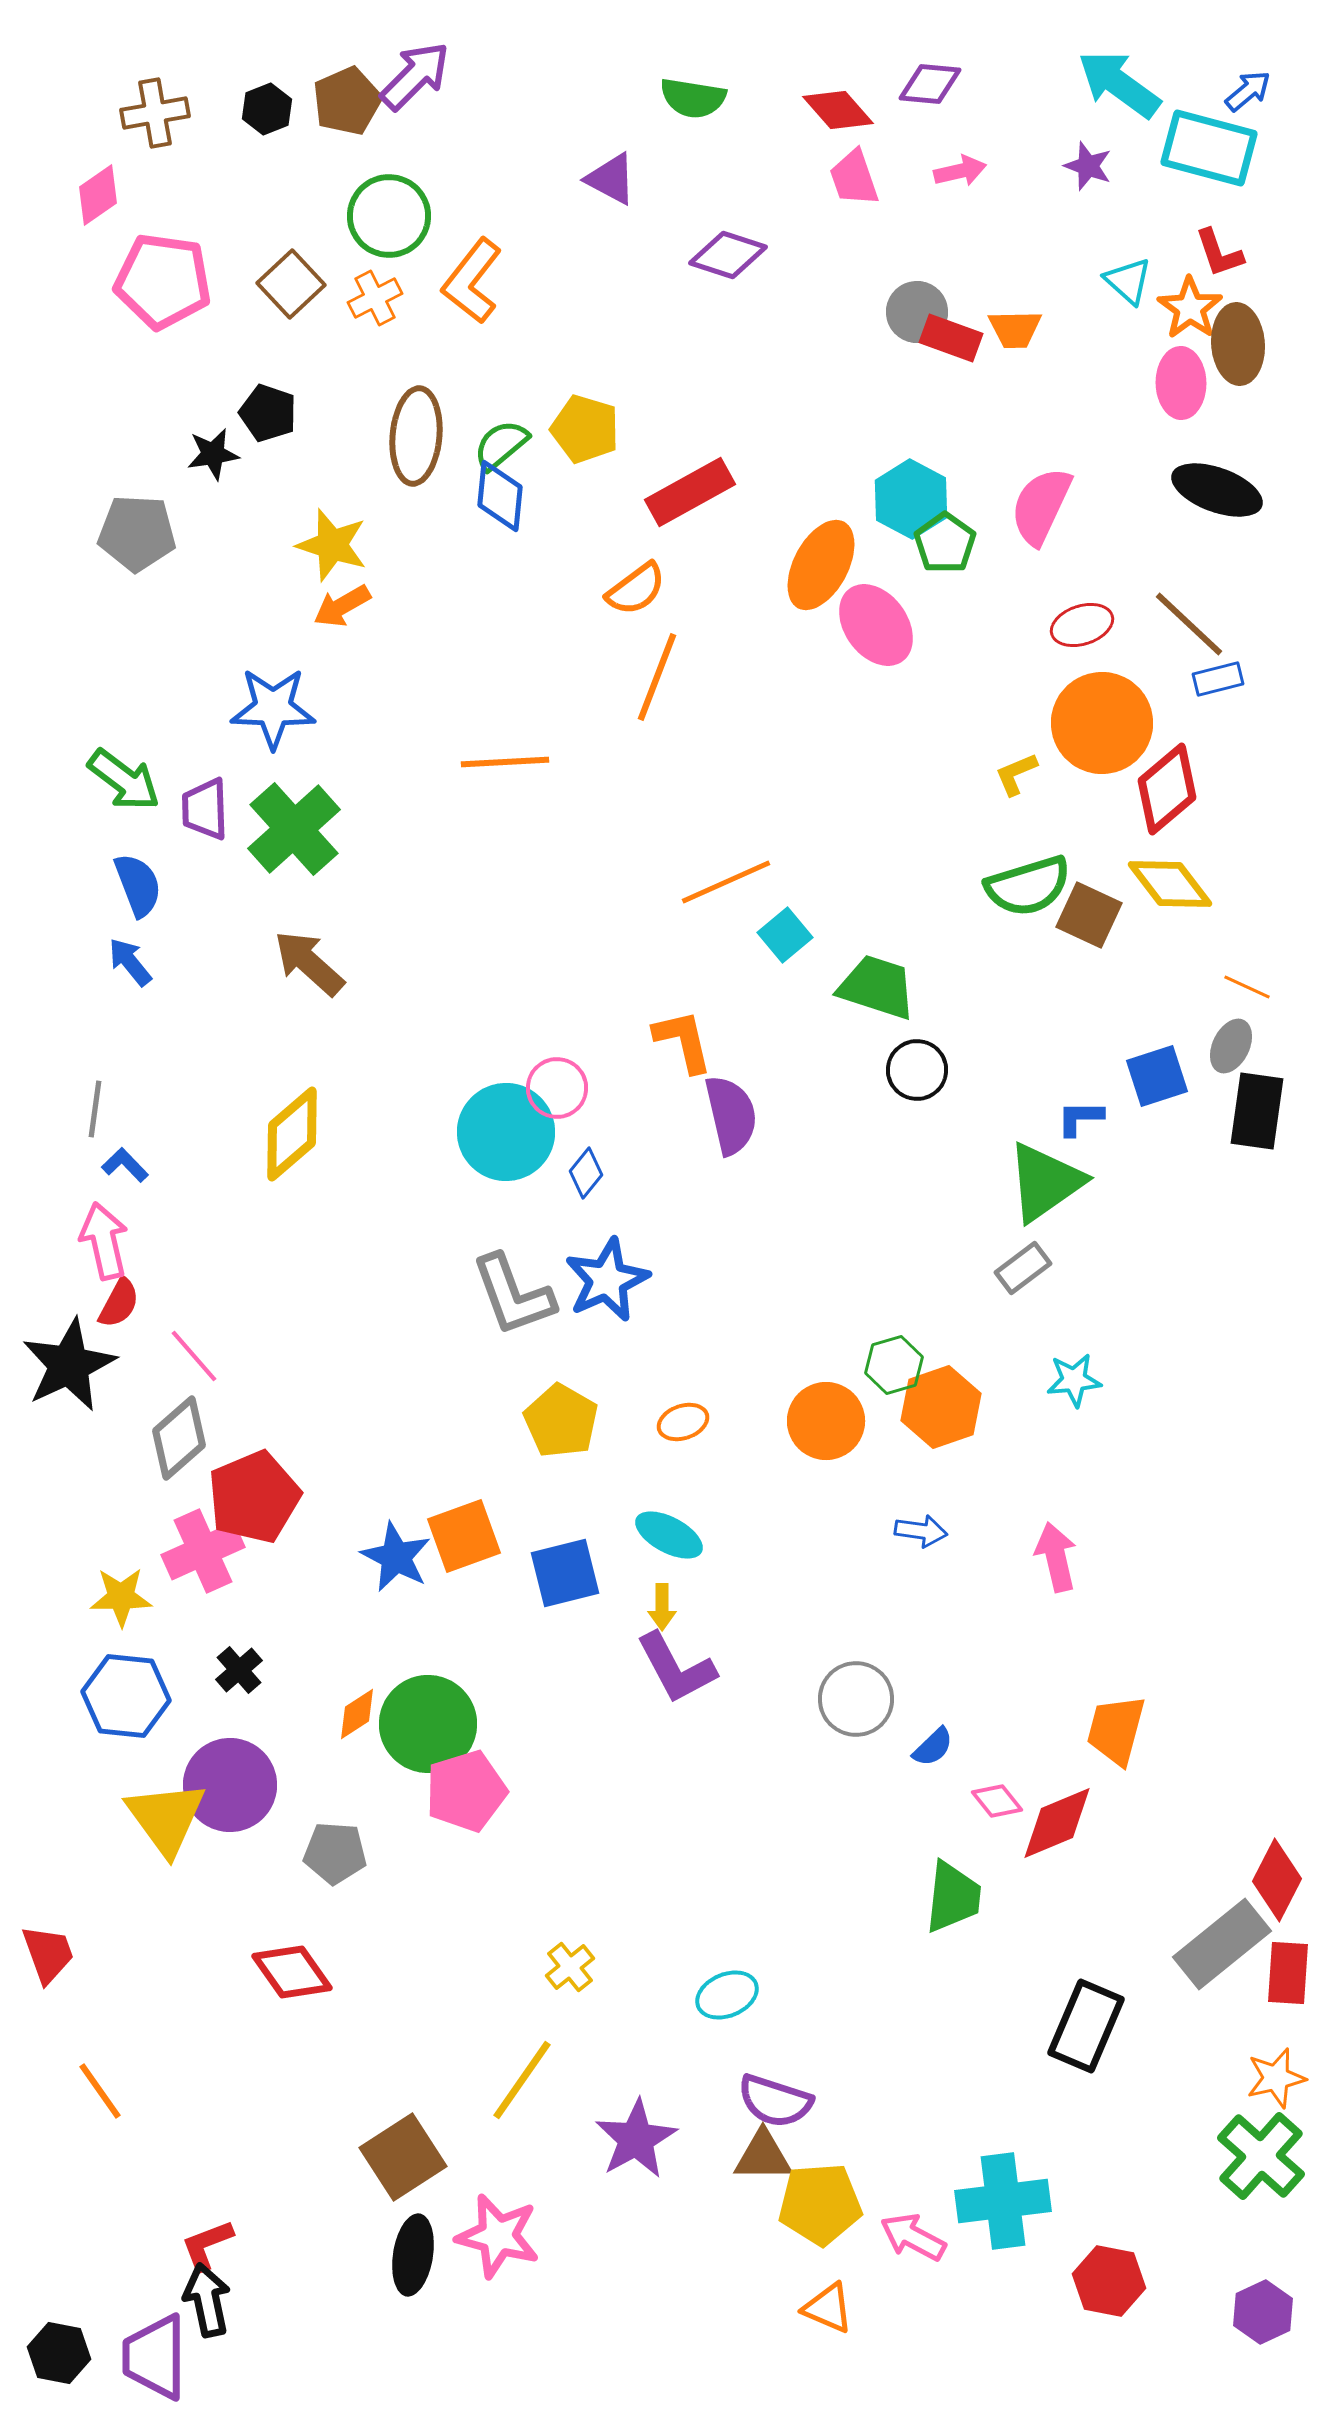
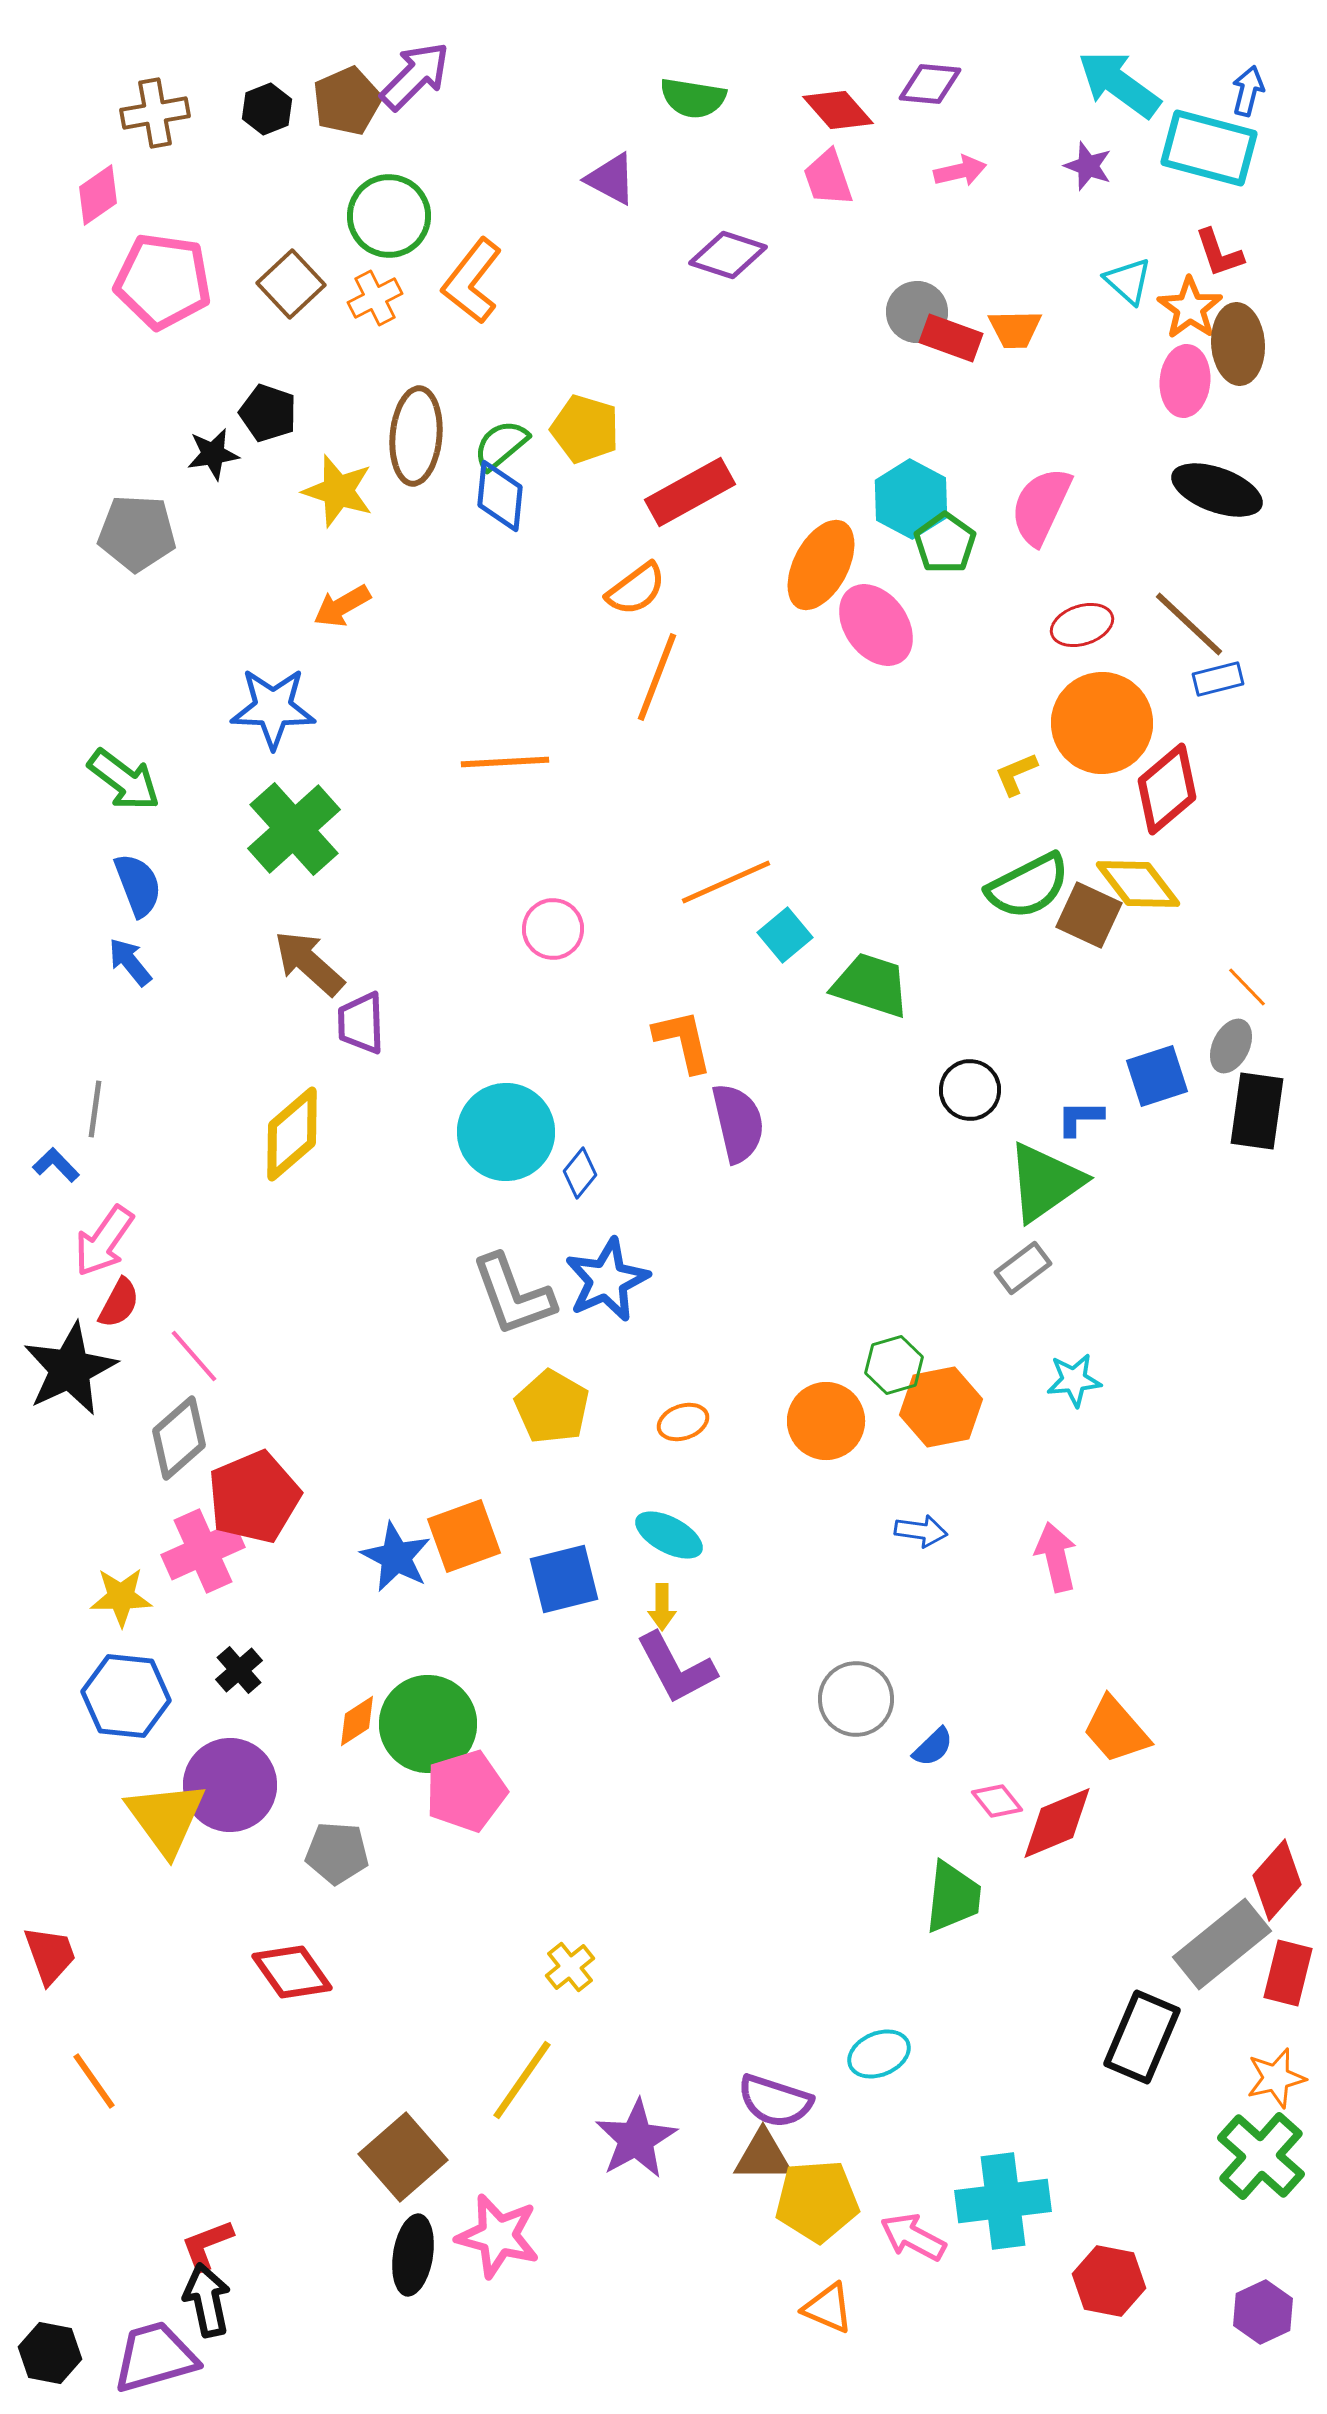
blue arrow at (1248, 91): rotated 36 degrees counterclockwise
pink trapezoid at (854, 178): moved 26 px left
pink ellipse at (1181, 383): moved 4 px right, 2 px up; rotated 6 degrees clockwise
yellow star at (332, 545): moved 6 px right, 54 px up
purple trapezoid at (205, 809): moved 156 px right, 214 px down
yellow diamond at (1170, 884): moved 32 px left
green semicircle at (1028, 886): rotated 10 degrees counterclockwise
green trapezoid at (877, 987): moved 6 px left, 2 px up
orange line at (1247, 987): rotated 21 degrees clockwise
black circle at (917, 1070): moved 53 px right, 20 px down
pink circle at (557, 1088): moved 4 px left, 159 px up
purple semicircle at (731, 1115): moved 7 px right, 8 px down
blue L-shape at (125, 1165): moved 69 px left
blue diamond at (586, 1173): moved 6 px left
pink arrow at (104, 1241): rotated 132 degrees counterclockwise
black star at (69, 1365): moved 1 px right, 4 px down
orange hexagon at (941, 1407): rotated 8 degrees clockwise
yellow pentagon at (561, 1421): moved 9 px left, 14 px up
blue square at (565, 1573): moved 1 px left, 6 px down
orange diamond at (357, 1714): moved 7 px down
orange trapezoid at (1116, 1730): rotated 56 degrees counterclockwise
gray pentagon at (335, 1853): moved 2 px right
red diamond at (1277, 1880): rotated 14 degrees clockwise
red trapezoid at (48, 1954): moved 2 px right, 1 px down
red rectangle at (1288, 1973): rotated 10 degrees clockwise
cyan ellipse at (727, 1995): moved 152 px right, 59 px down
black rectangle at (1086, 2026): moved 56 px right, 11 px down
orange line at (100, 2091): moved 6 px left, 10 px up
brown square at (403, 2157): rotated 8 degrees counterclockwise
yellow pentagon at (820, 2204): moved 3 px left, 3 px up
black hexagon at (59, 2353): moved 9 px left
purple trapezoid at (155, 2357): rotated 74 degrees clockwise
